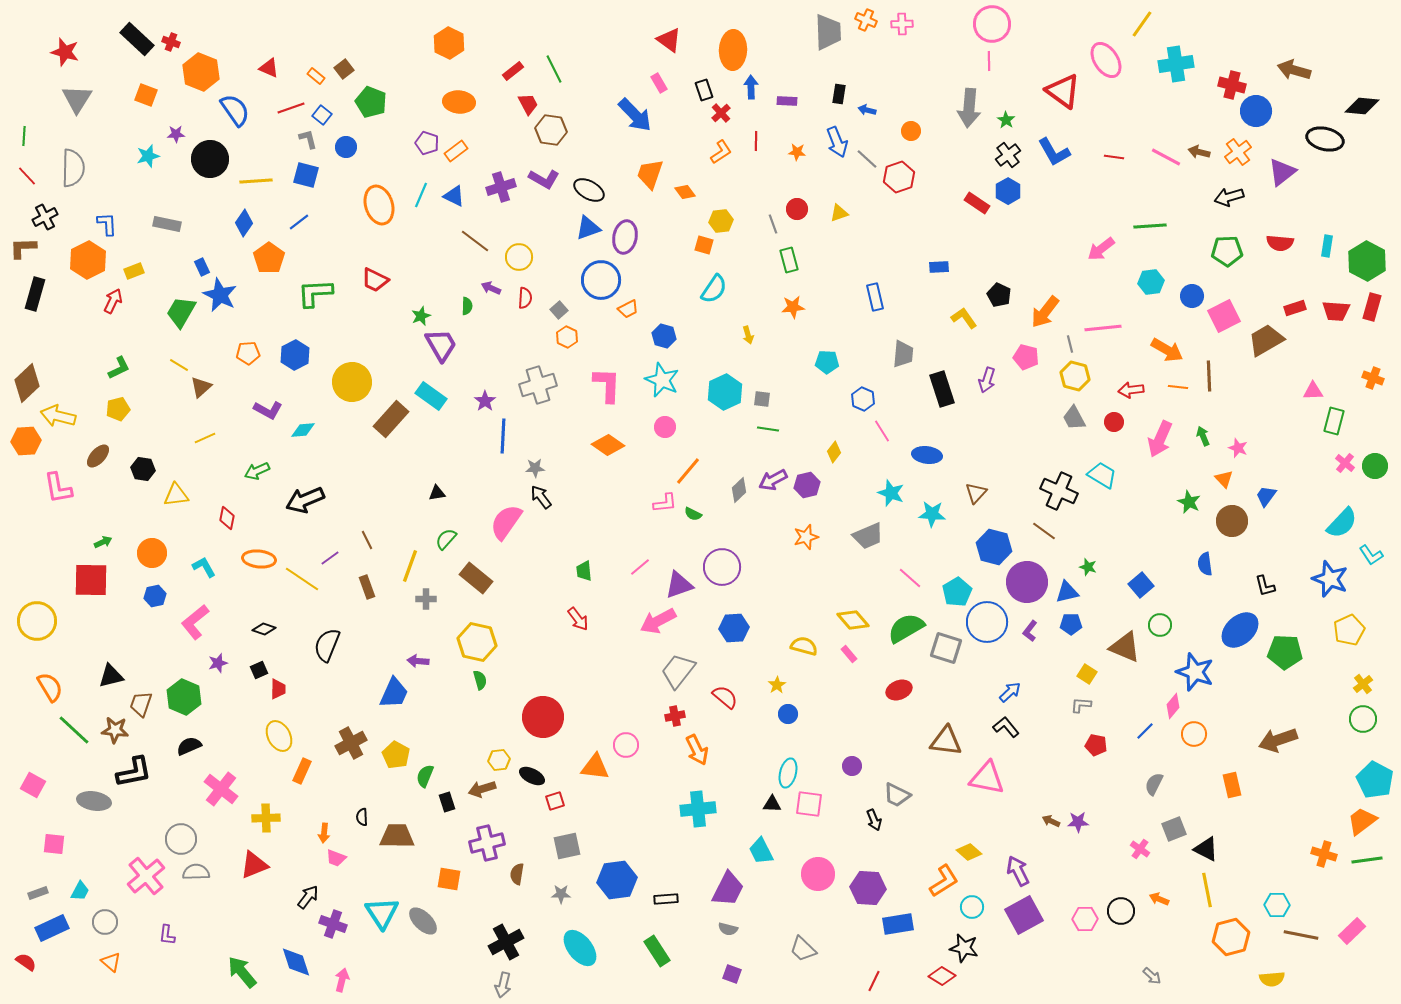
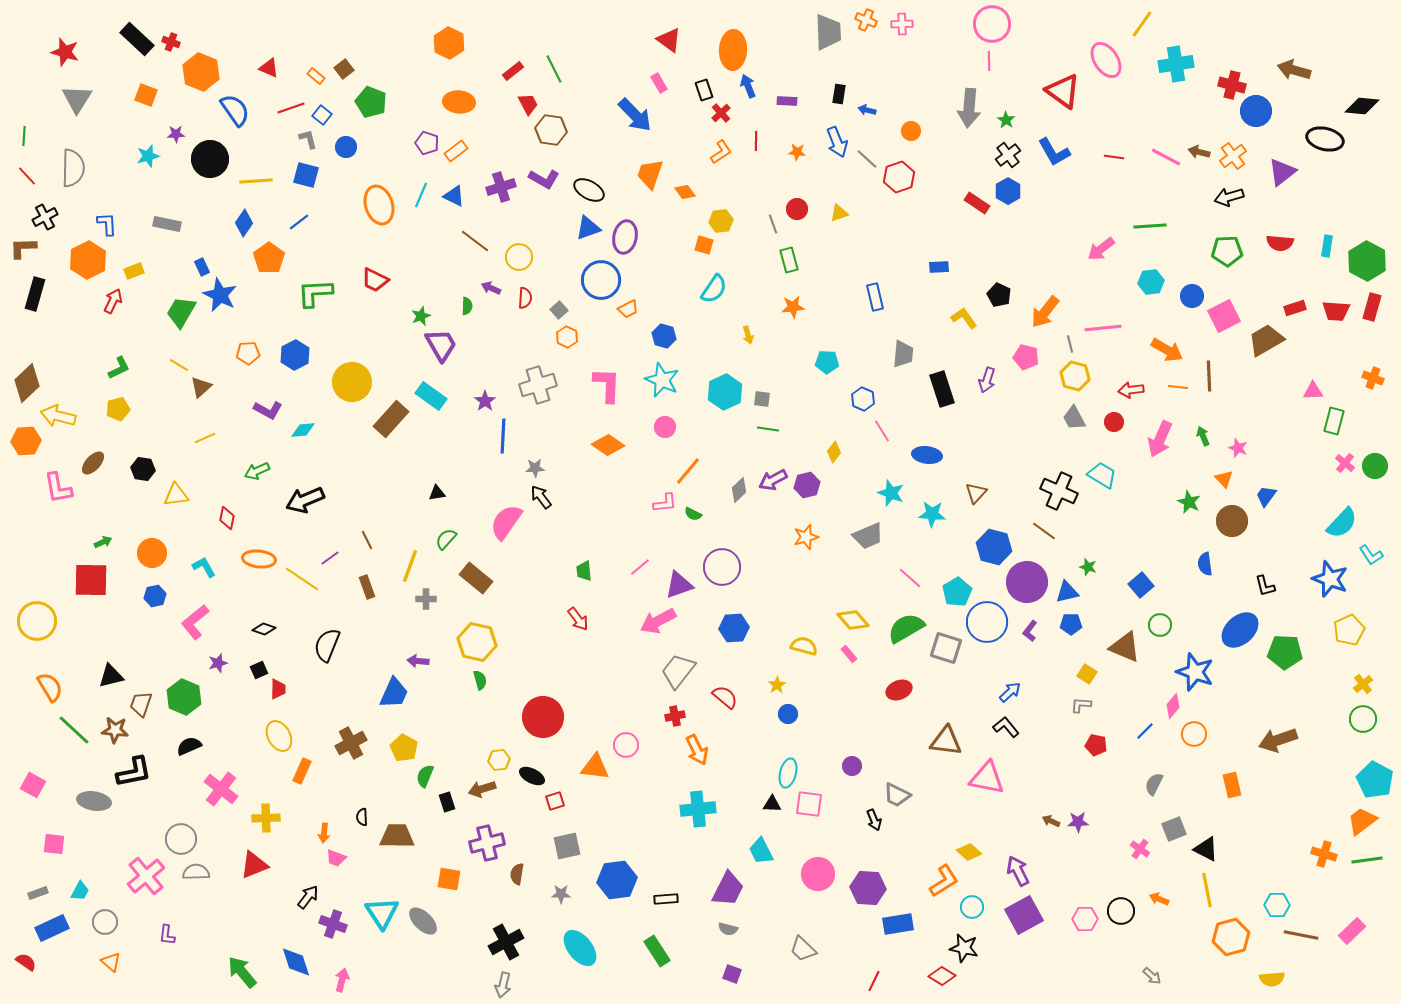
blue arrow at (751, 87): moved 3 px left, 1 px up; rotated 20 degrees counterclockwise
orange cross at (1238, 152): moved 5 px left, 4 px down
brown ellipse at (98, 456): moved 5 px left, 7 px down
yellow pentagon at (396, 755): moved 8 px right, 7 px up
